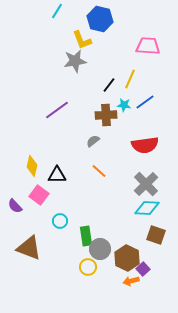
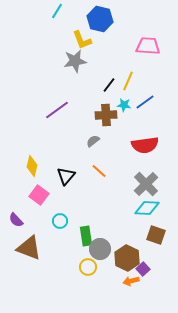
yellow line: moved 2 px left, 2 px down
black triangle: moved 9 px right, 1 px down; rotated 48 degrees counterclockwise
purple semicircle: moved 1 px right, 14 px down
